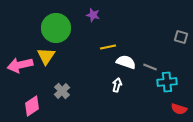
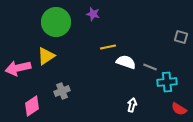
purple star: moved 1 px up
green circle: moved 6 px up
yellow triangle: rotated 24 degrees clockwise
pink arrow: moved 2 px left, 3 px down
white arrow: moved 15 px right, 20 px down
gray cross: rotated 21 degrees clockwise
red semicircle: rotated 14 degrees clockwise
